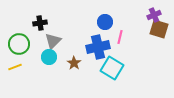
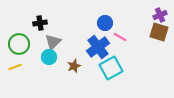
purple cross: moved 6 px right
blue circle: moved 1 px down
brown square: moved 3 px down
pink line: rotated 72 degrees counterclockwise
gray triangle: moved 1 px down
blue cross: rotated 25 degrees counterclockwise
brown star: moved 3 px down; rotated 16 degrees clockwise
cyan square: moved 1 px left; rotated 30 degrees clockwise
